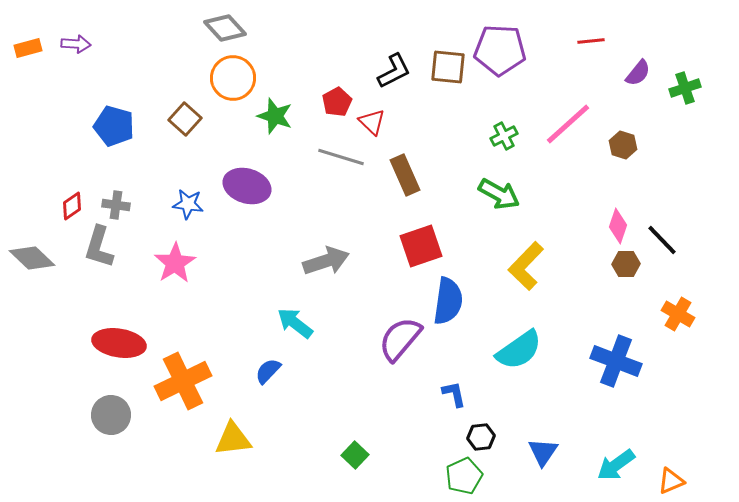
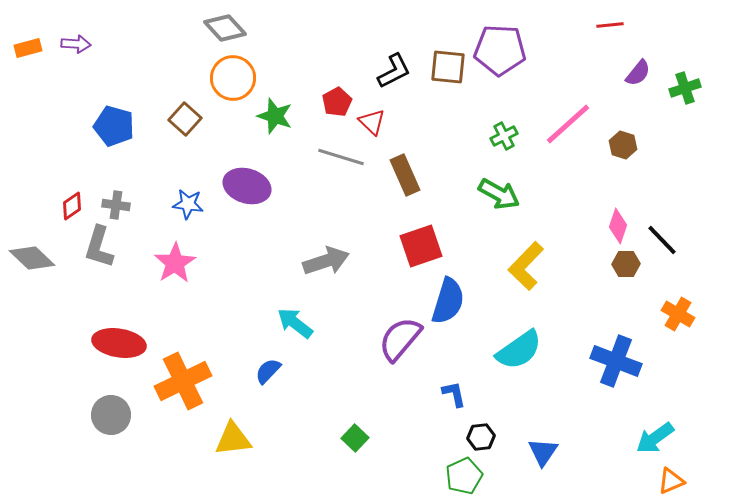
red line at (591, 41): moved 19 px right, 16 px up
blue semicircle at (448, 301): rotated 9 degrees clockwise
green square at (355, 455): moved 17 px up
cyan arrow at (616, 465): moved 39 px right, 27 px up
